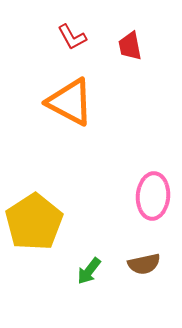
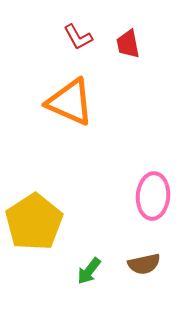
red L-shape: moved 6 px right
red trapezoid: moved 2 px left, 2 px up
orange triangle: rotated 4 degrees counterclockwise
